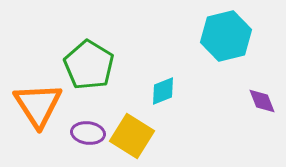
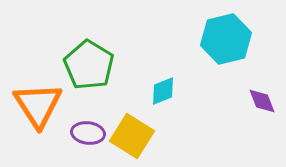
cyan hexagon: moved 3 px down
